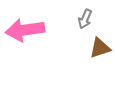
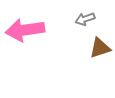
gray arrow: rotated 48 degrees clockwise
